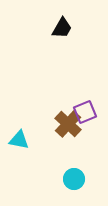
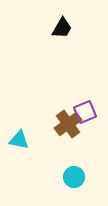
brown cross: rotated 12 degrees clockwise
cyan circle: moved 2 px up
